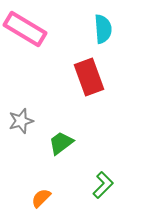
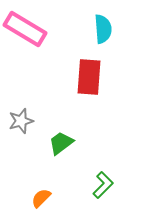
red rectangle: rotated 24 degrees clockwise
